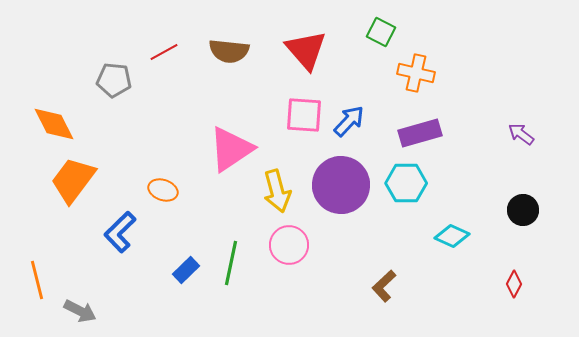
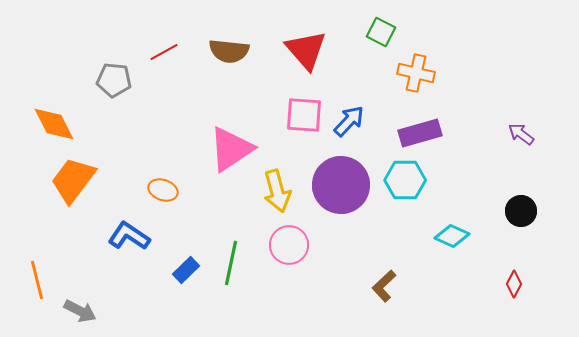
cyan hexagon: moved 1 px left, 3 px up
black circle: moved 2 px left, 1 px down
blue L-shape: moved 9 px right, 4 px down; rotated 78 degrees clockwise
